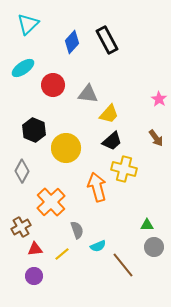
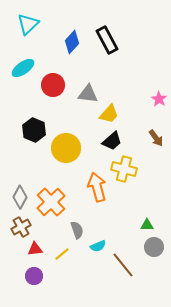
gray diamond: moved 2 px left, 26 px down
